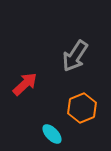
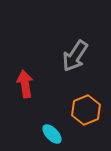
red arrow: rotated 56 degrees counterclockwise
orange hexagon: moved 4 px right, 2 px down
